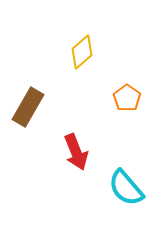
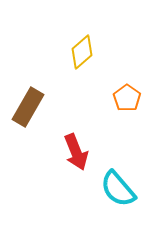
cyan semicircle: moved 8 px left, 1 px down
